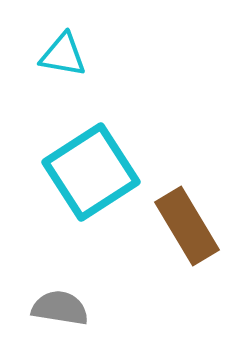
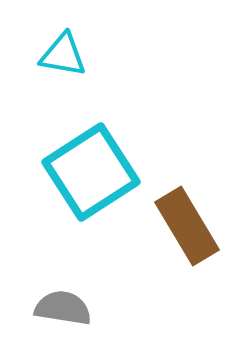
gray semicircle: moved 3 px right
